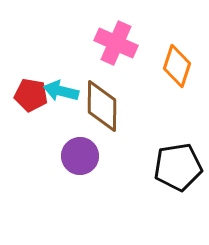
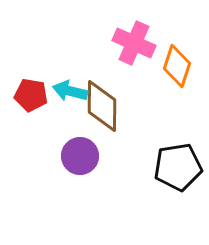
pink cross: moved 18 px right
cyan arrow: moved 9 px right
